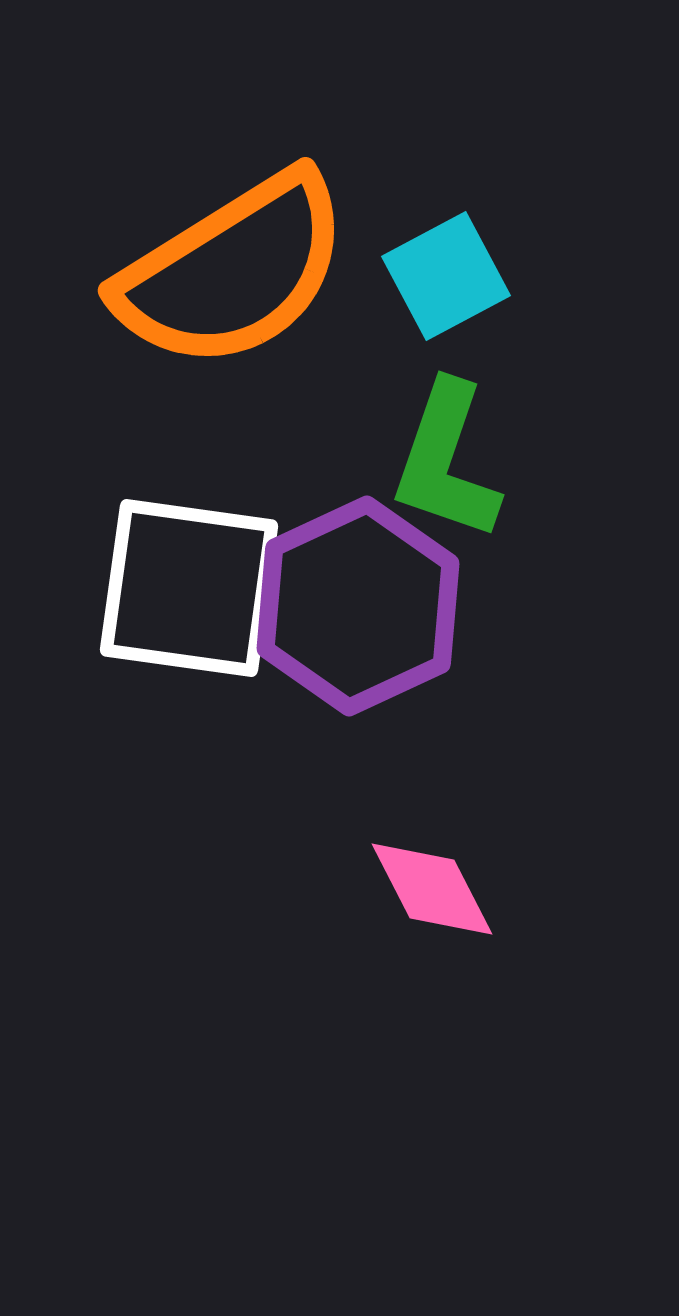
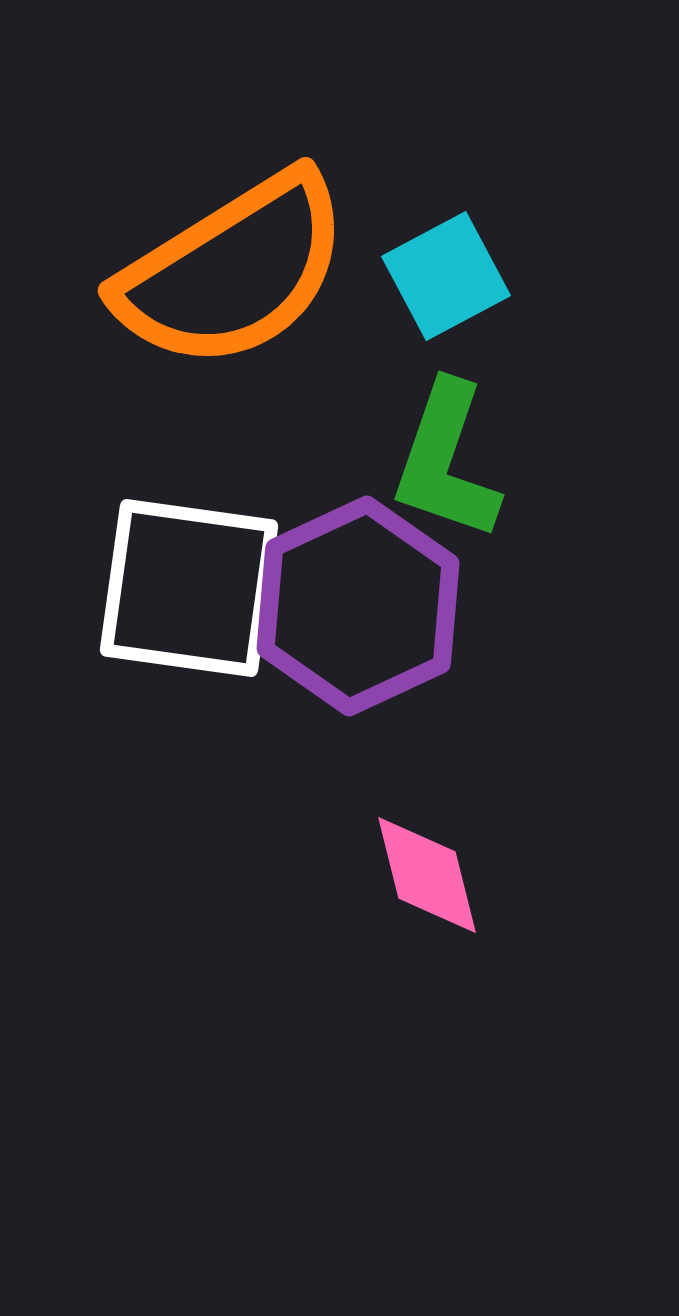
pink diamond: moved 5 px left, 14 px up; rotated 13 degrees clockwise
